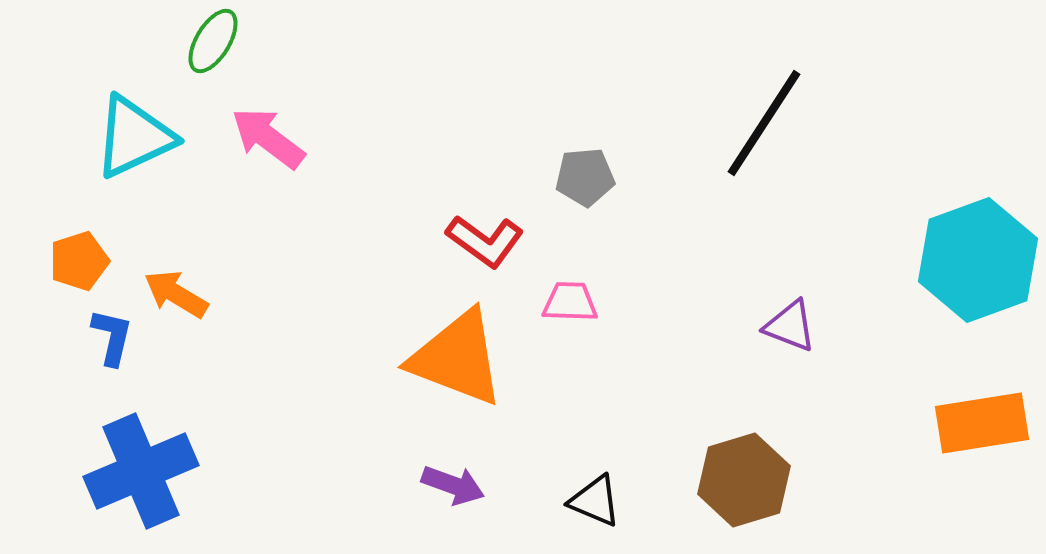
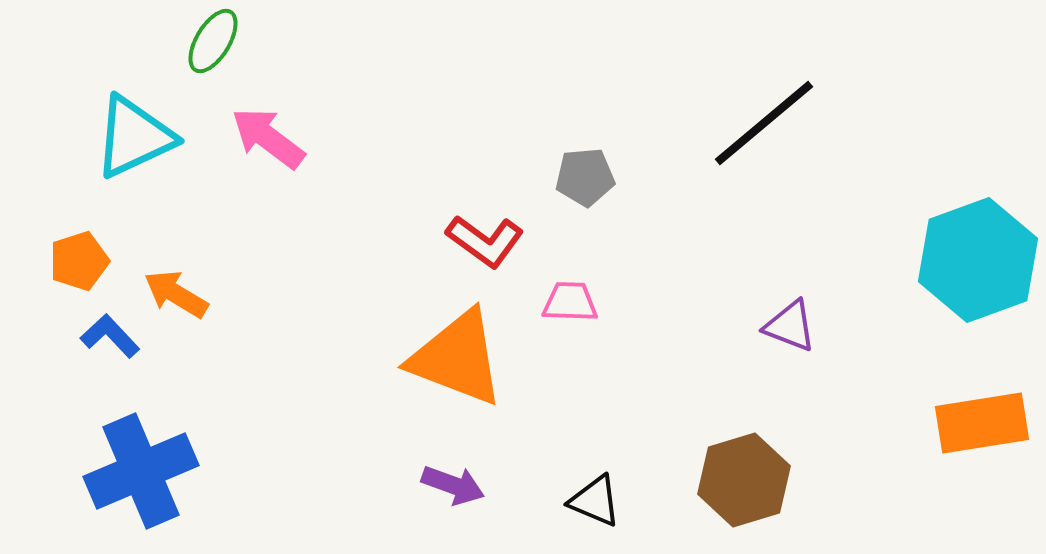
black line: rotated 17 degrees clockwise
blue L-shape: moved 2 px left, 1 px up; rotated 56 degrees counterclockwise
